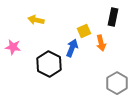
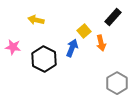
black rectangle: rotated 30 degrees clockwise
yellow square: rotated 16 degrees counterclockwise
black hexagon: moved 5 px left, 5 px up
